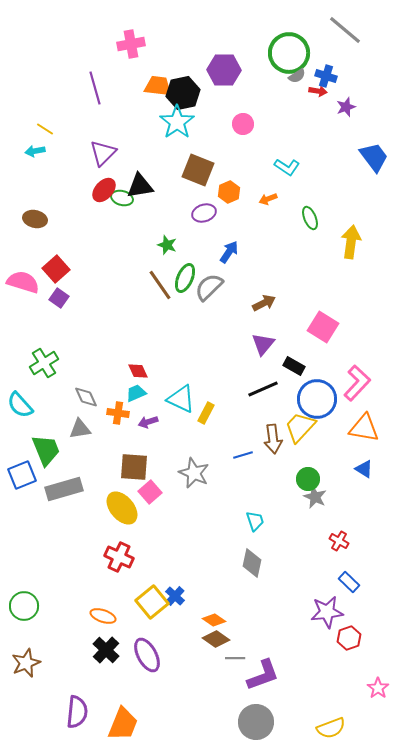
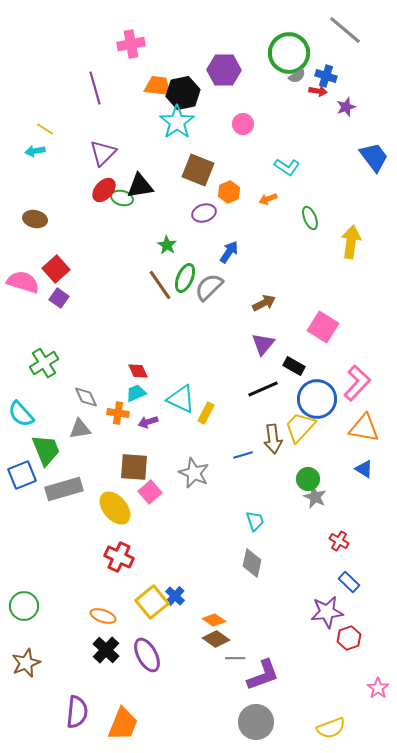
green star at (167, 245): rotated 12 degrees clockwise
cyan semicircle at (20, 405): moved 1 px right, 9 px down
yellow ellipse at (122, 508): moved 7 px left
